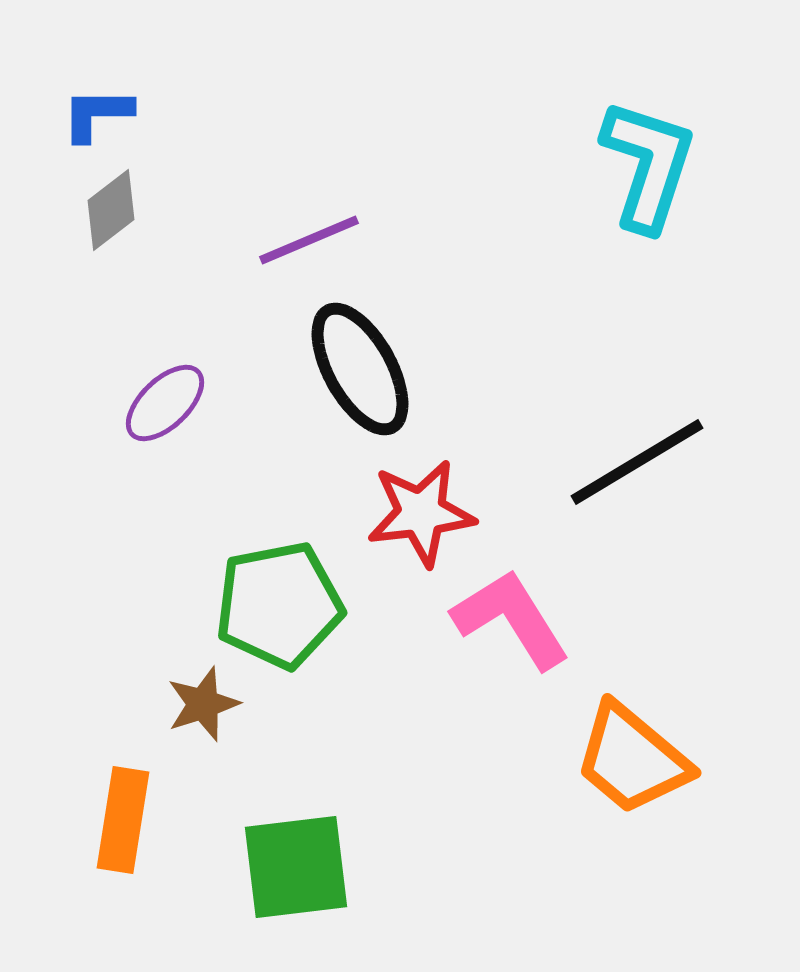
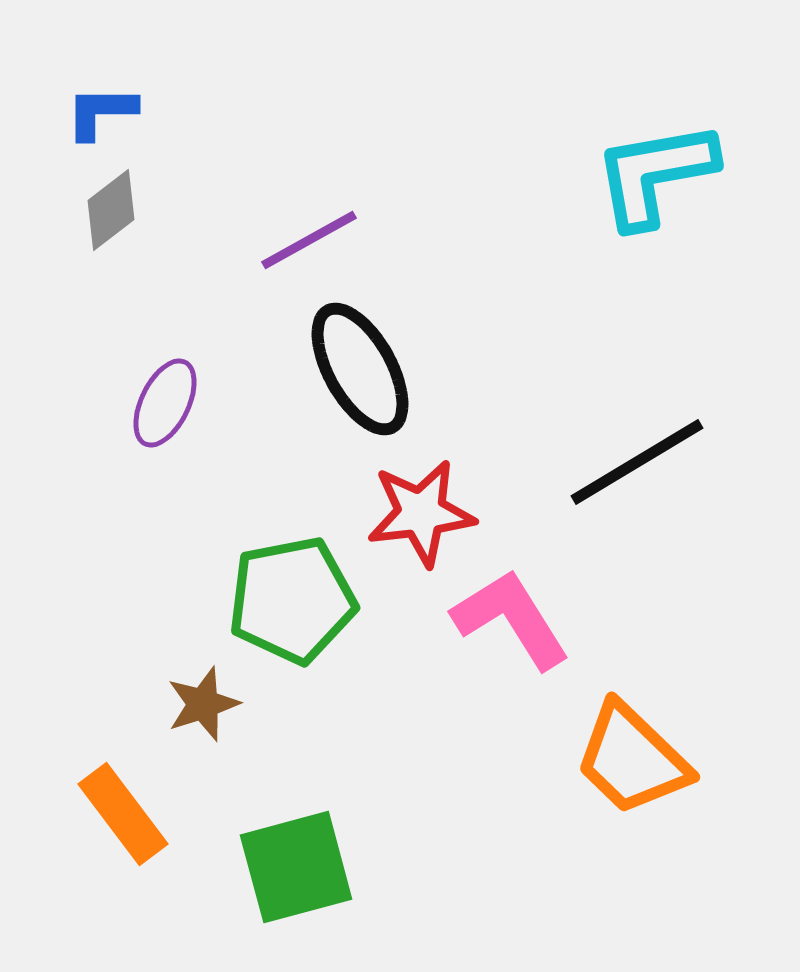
blue L-shape: moved 4 px right, 2 px up
cyan L-shape: moved 7 px right, 9 px down; rotated 118 degrees counterclockwise
purple line: rotated 6 degrees counterclockwise
purple ellipse: rotated 20 degrees counterclockwise
green pentagon: moved 13 px right, 5 px up
orange trapezoid: rotated 4 degrees clockwise
orange rectangle: moved 6 px up; rotated 46 degrees counterclockwise
green square: rotated 8 degrees counterclockwise
